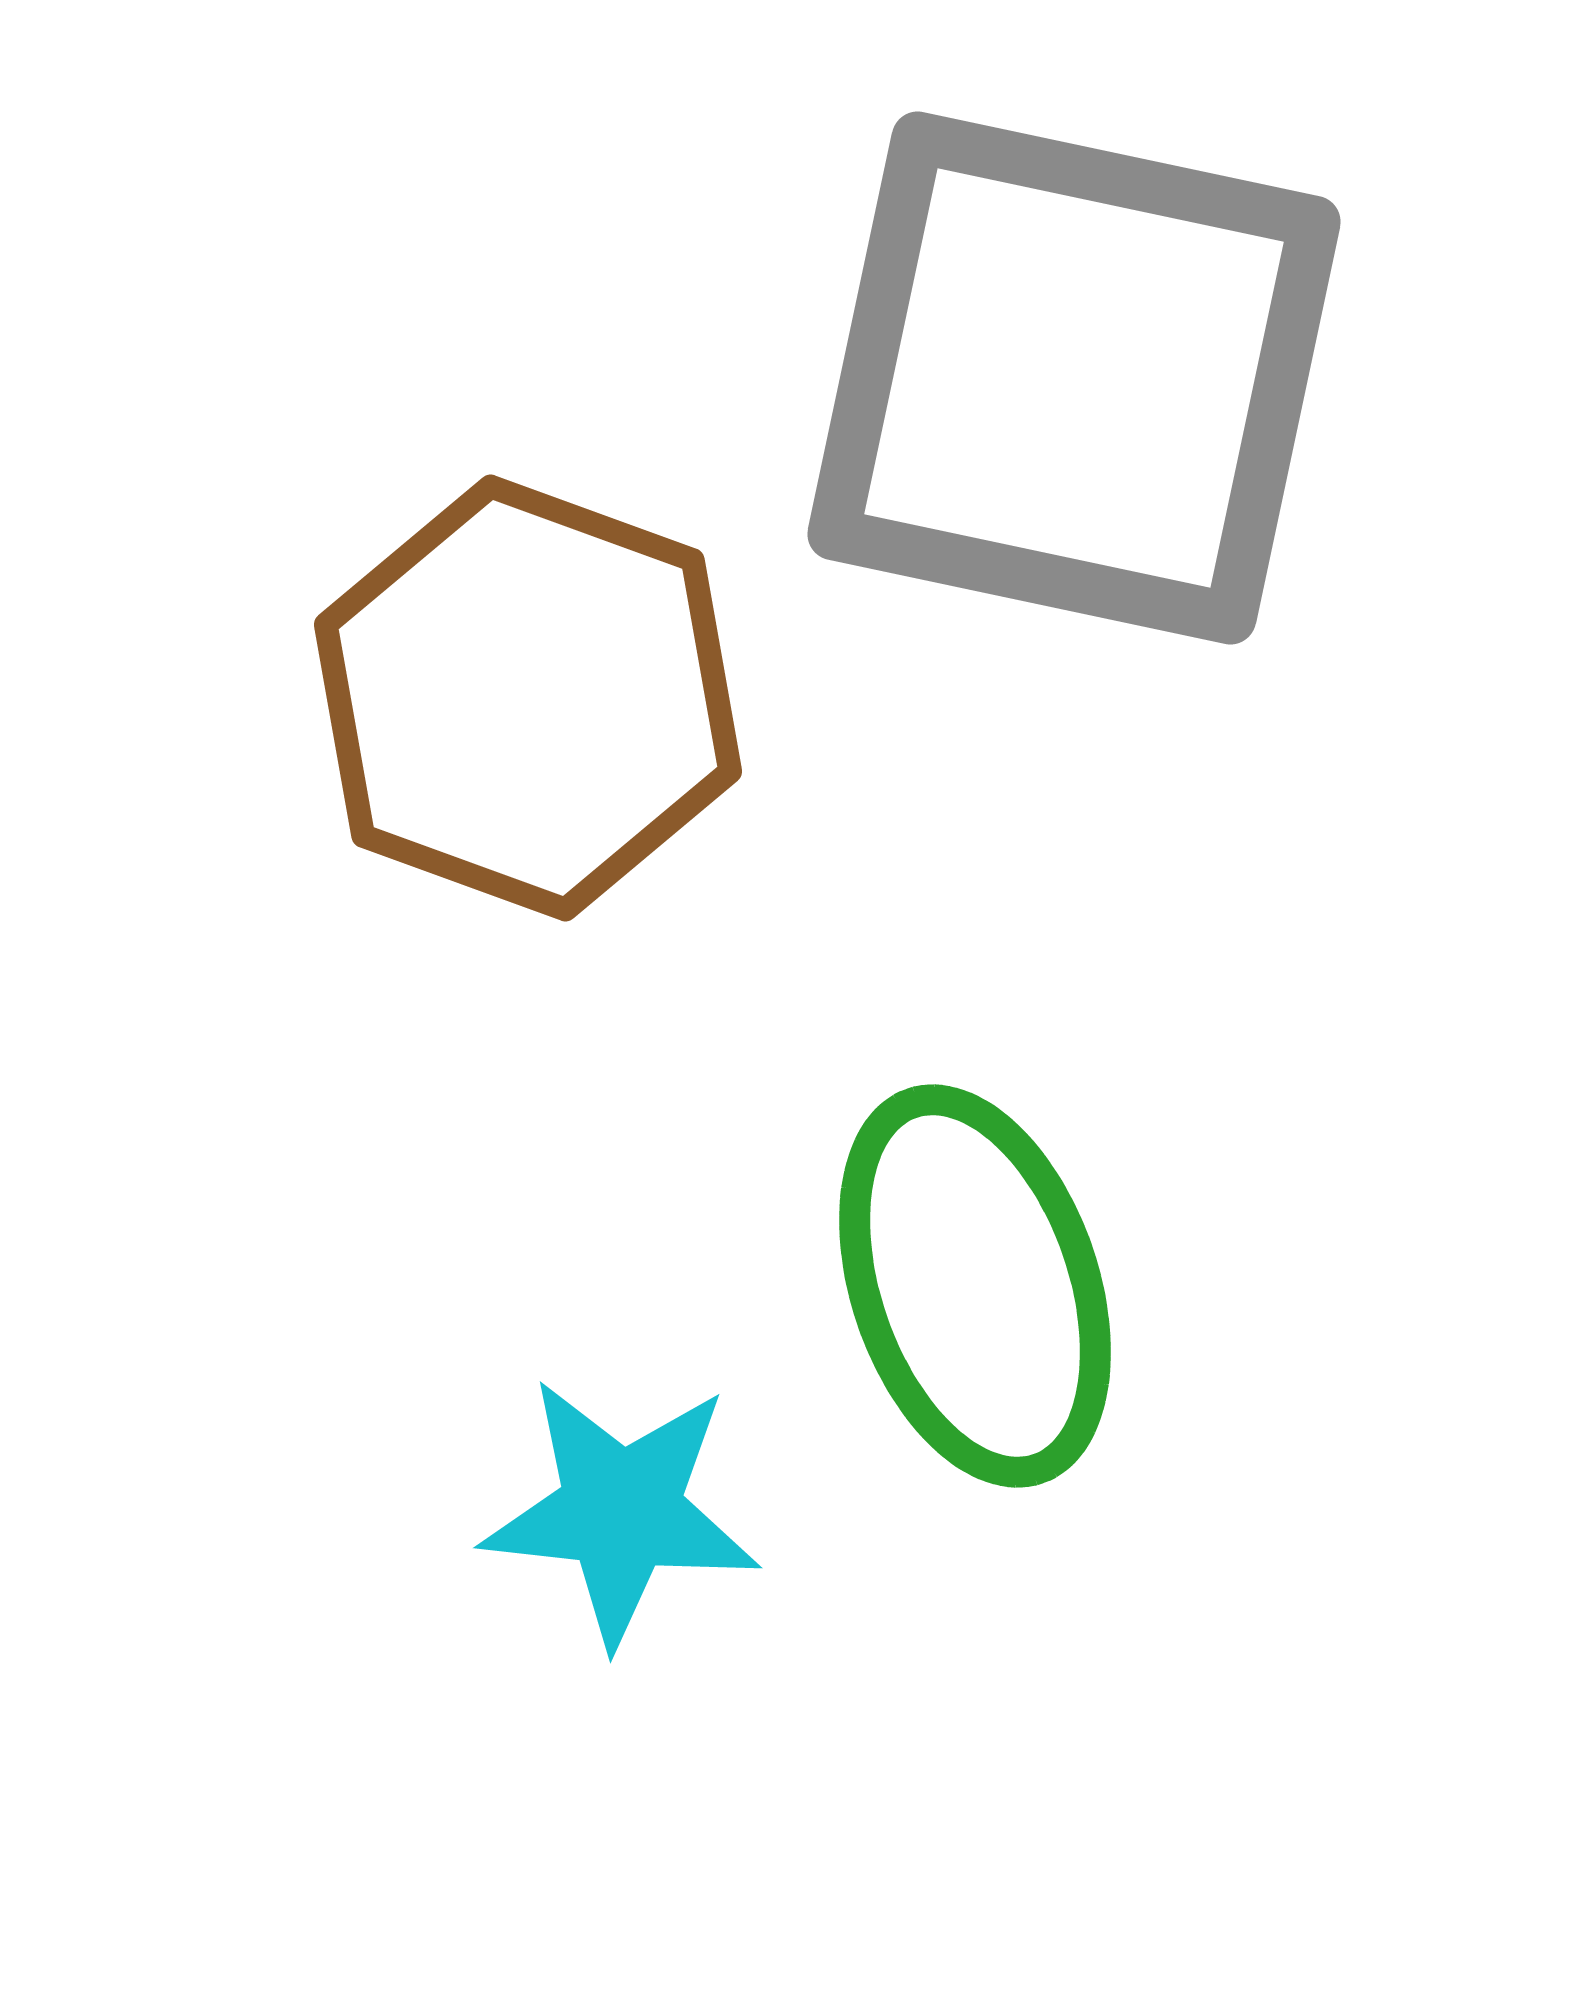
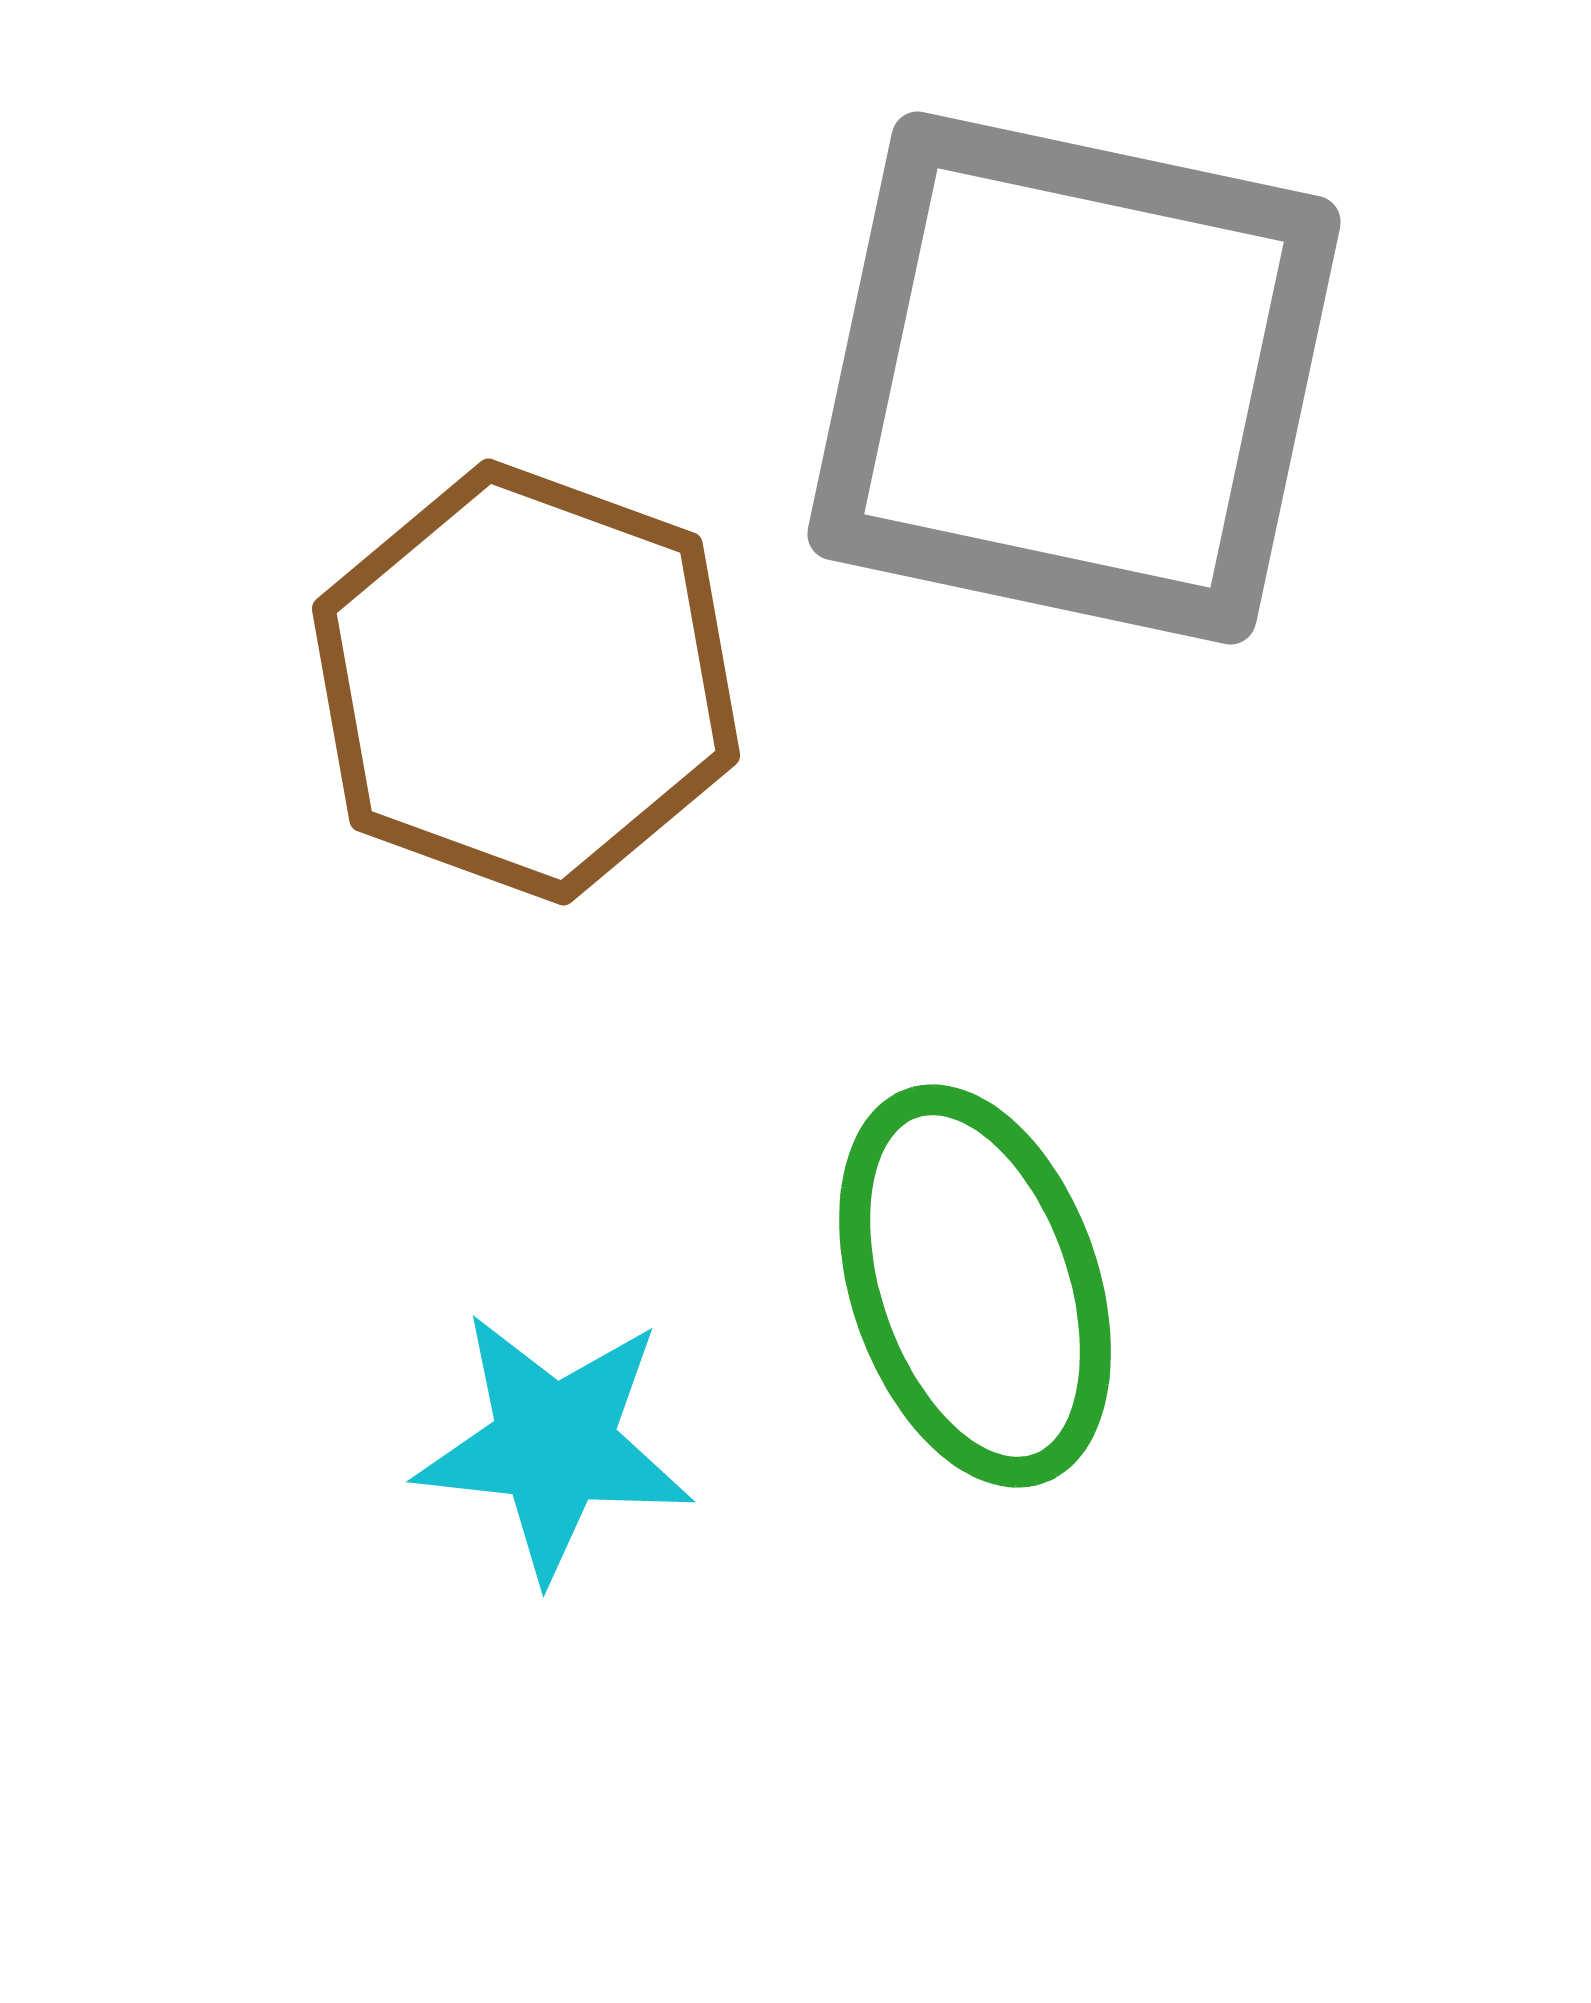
brown hexagon: moved 2 px left, 16 px up
cyan star: moved 67 px left, 66 px up
